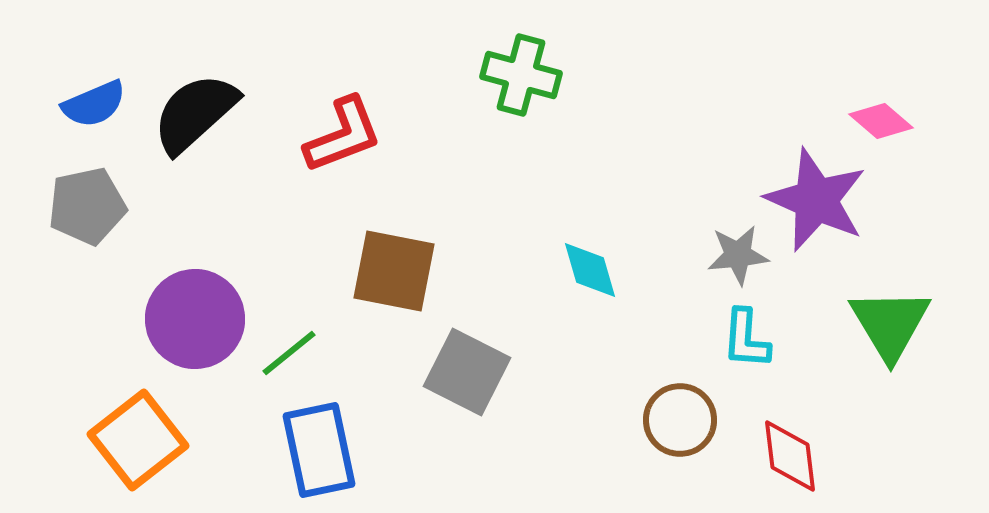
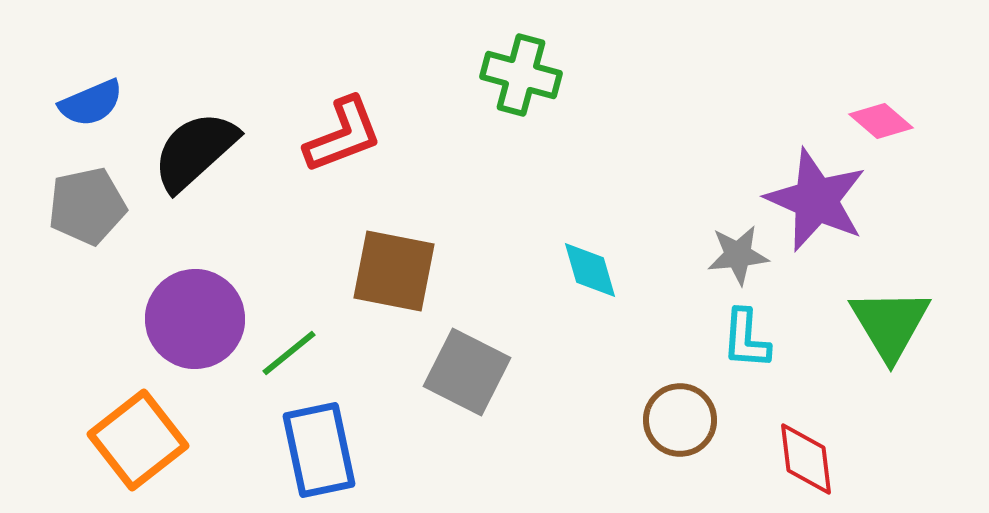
blue semicircle: moved 3 px left, 1 px up
black semicircle: moved 38 px down
red diamond: moved 16 px right, 3 px down
